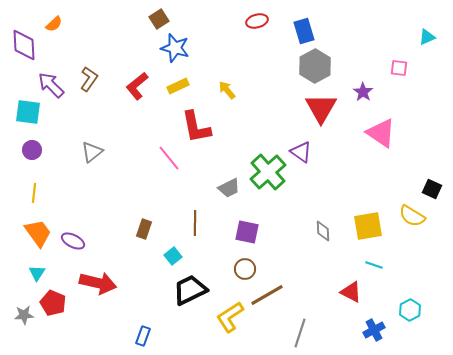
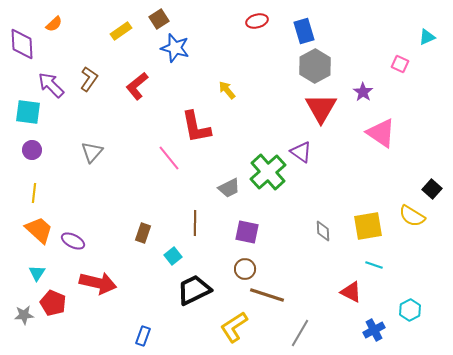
purple diamond at (24, 45): moved 2 px left, 1 px up
pink square at (399, 68): moved 1 px right, 4 px up; rotated 18 degrees clockwise
yellow rectangle at (178, 86): moved 57 px left, 55 px up; rotated 10 degrees counterclockwise
gray triangle at (92, 152): rotated 10 degrees counterclockwise
black square at (432, 189): rotated 18 degrees clockwise
brown rectangle at (144, 229): moved 1 px left, 4 px down
orange trapezoid at (38, 233): moved 1 px right, 3 px up; rotated 12 degrees counterclockwise
black trapezoid at (190, 290): moved 4 px right
brown line at (267, 295): rotated 48 degrees clockwise
yellow L-shape at (230, 317): moved 4 px right, 10 px down
gray line at (300, 333): rotated 12 degrees clockwise
